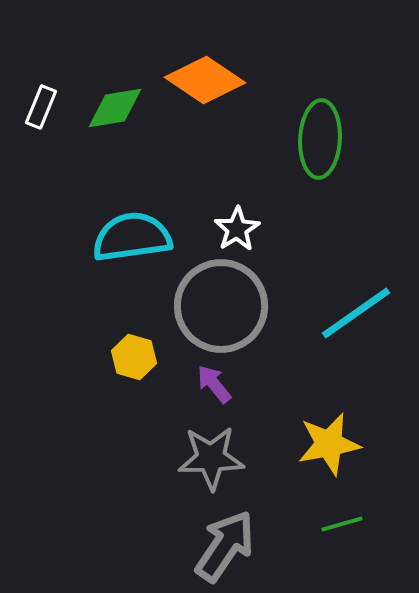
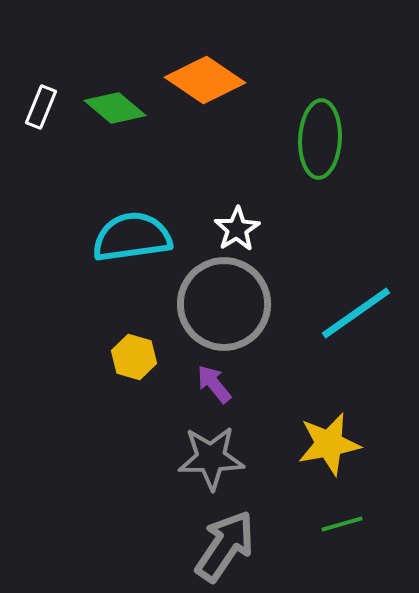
green diamond: rotated 50 degrees clockwise
gray circle: moved 3 px right, 2 px up
